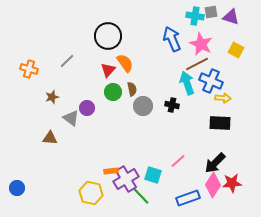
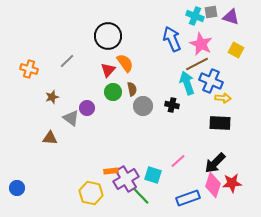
cyan cross: rotated 12 degrees clockwise
pink diamond: rotated 15 degrees counterclockwise
